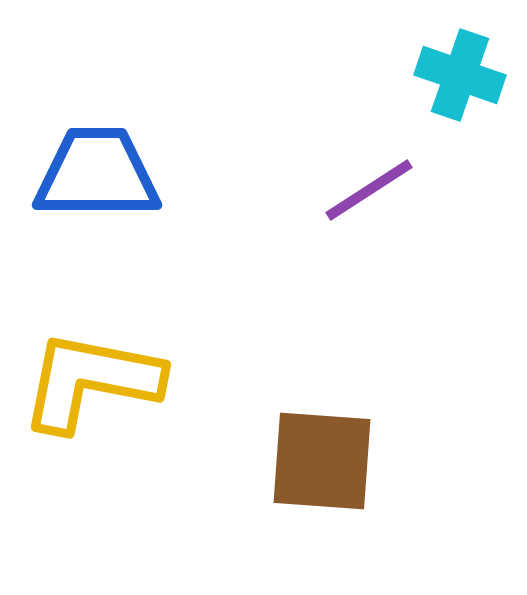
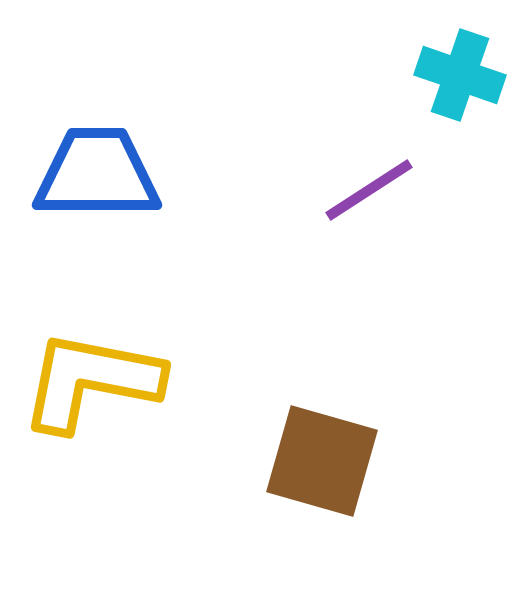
brown square: rotated 12 degrees clockwise
